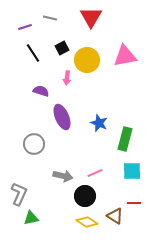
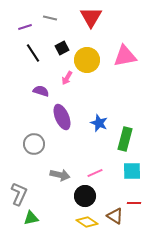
pink arrow: rotated 24 degrees clockwise
gray arrow: moved 3 px left, 1 px up
